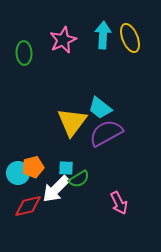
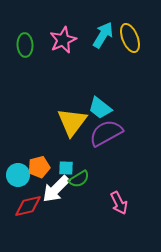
cyan arrow: rotated 28 degrees clockwise
green ellipse: moved 1 px right, 8 px up
orange pentagon: moved 6 px right
cyan circle: moved 2 px down
